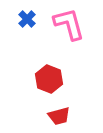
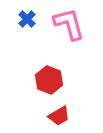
red hexagon: moved 1 px down
red trapezoid: rotated 15 degrees counterclockwise
